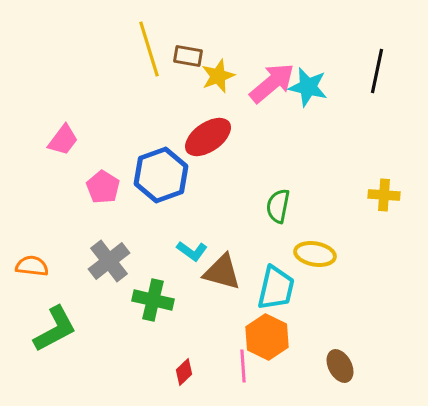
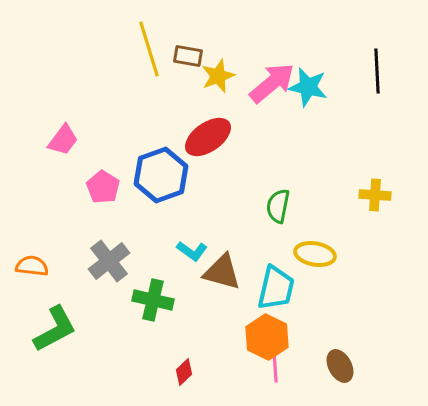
black line: rotated 15 degrees counterclockwise
yellow cross: moved 9 px left
pink line: moved 32 px right
